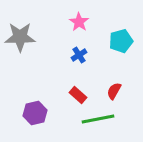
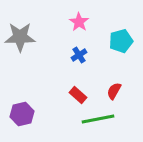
purple hexagon: moved 13 px left, 1 px down
